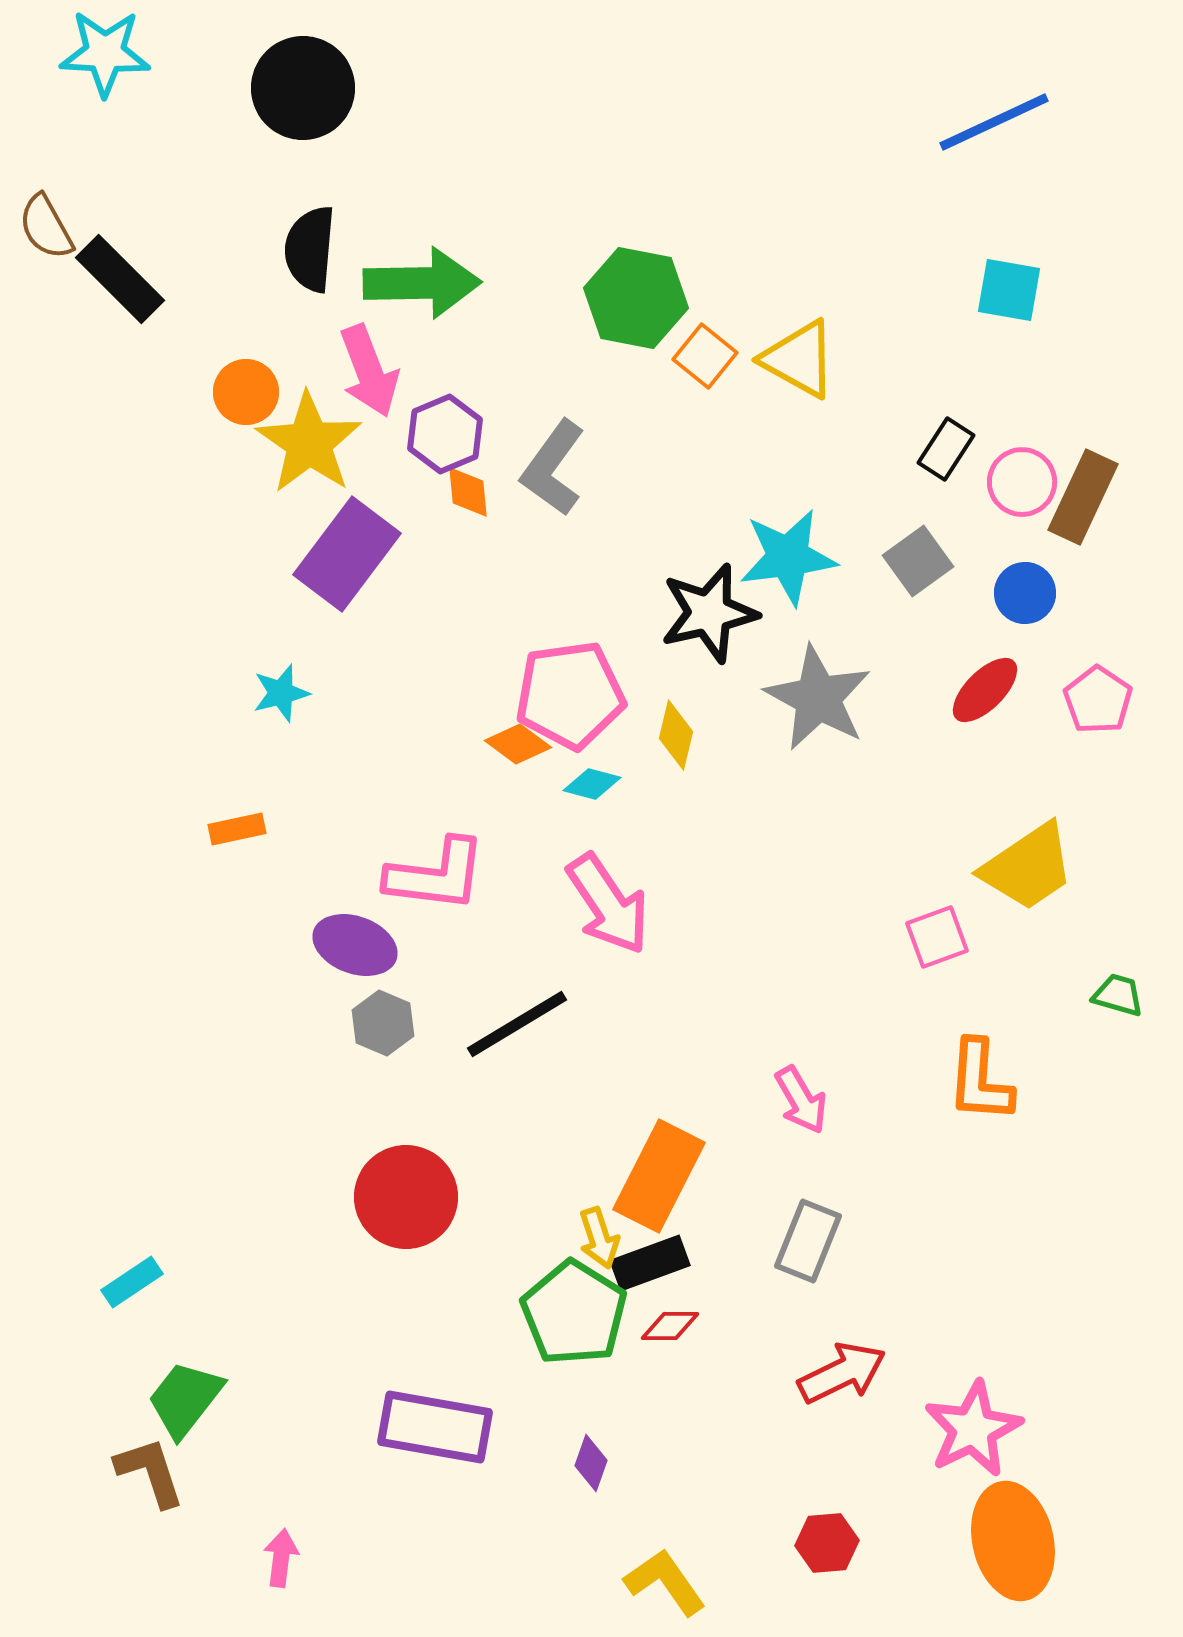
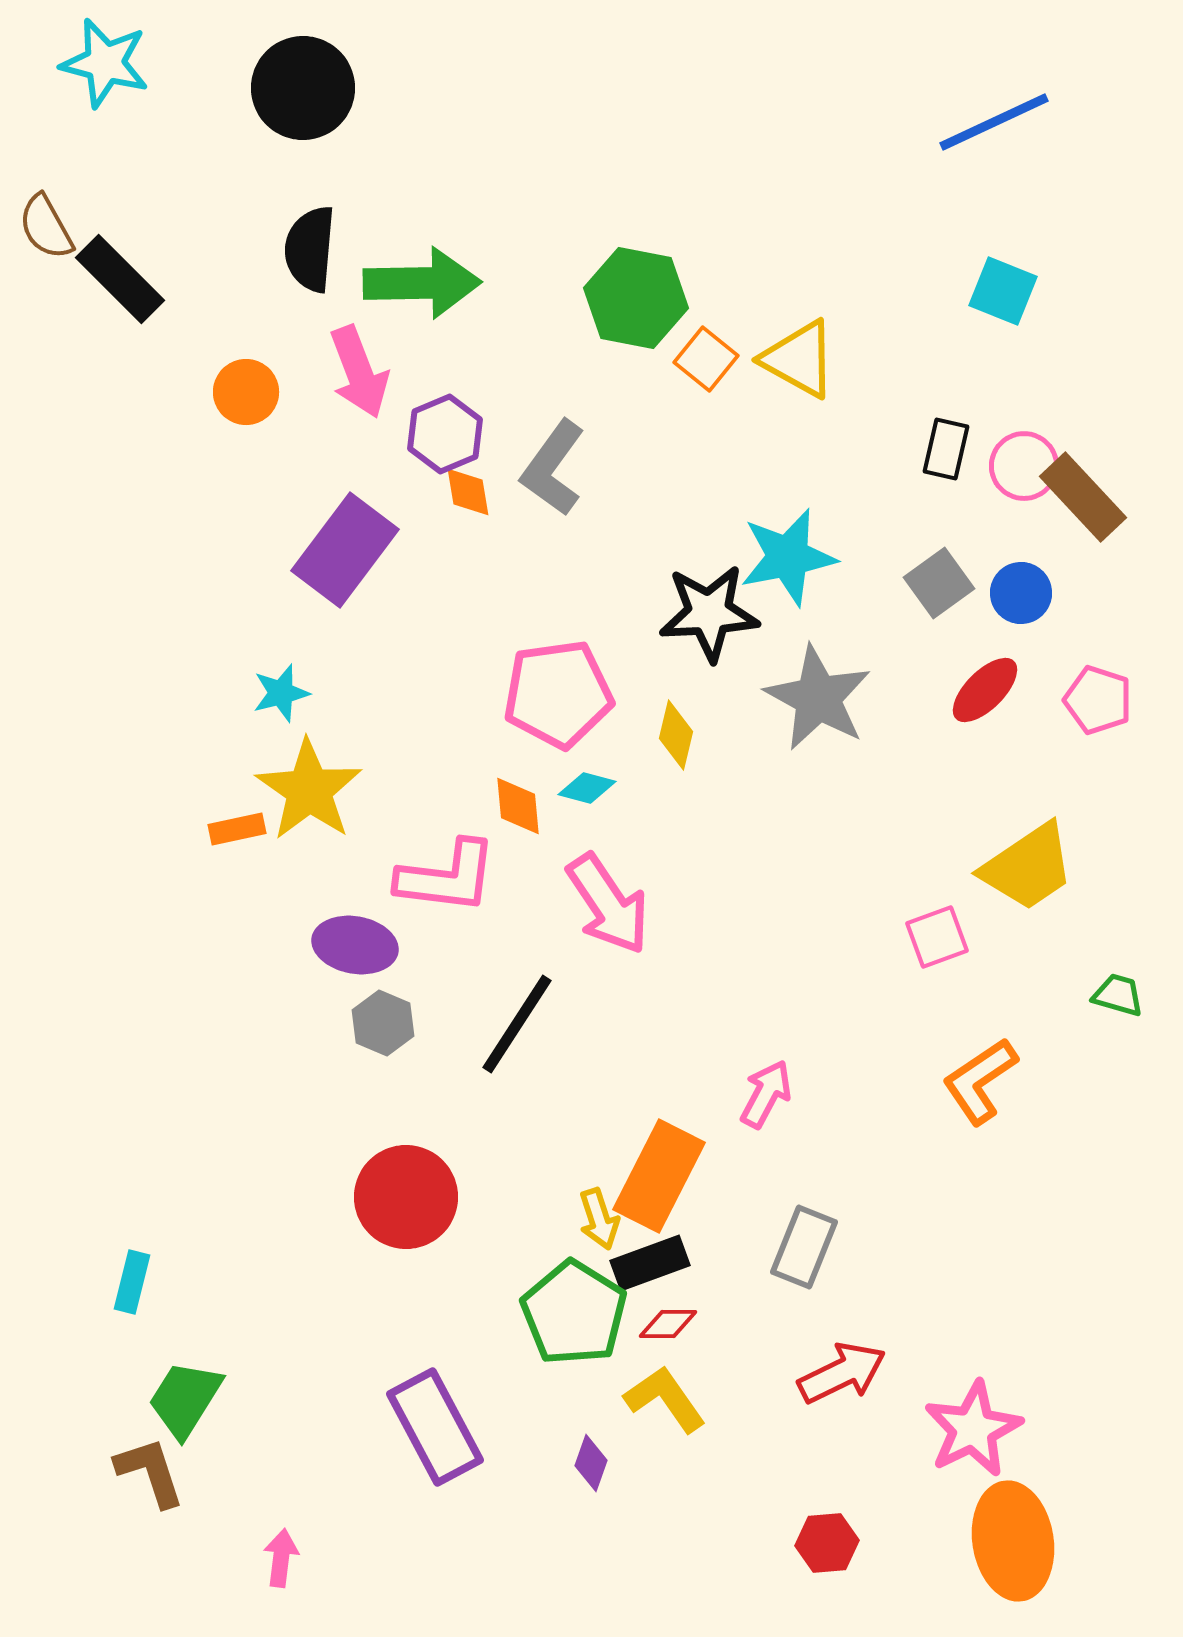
cyan star at (105, 53): moved 10 px down; rotated 12 degrees clockwise
cyan square at (1009, 290): moved 6 px left, 1 px down; rotated 12 degrees clockwise
orange square at (705, 356): moved 1 px right, 3 px down
pink arrow at (369, 371): moved 10 px left, 1 px down
yellow star at (309, 443): moved 347 px down
black rectangle at (946, 449): rotated 20 degrees counterclockwise
pink circle at (1022, 482): moved 2 px right, 16 px up
orange diamond at (468, 492): rotated 4 degrees counterclockwise
brown rectangle at (1083, 497): rotated 68 degrees counterclockwise
purple rectangle at (347, 554): moved 2 px left, 4 px up
cyan star at (788, 557): rotated 4 degrees counterclockwise
gray square at (918, 561): moved 21 px right, 22 px down
blue circle at (1025, 593): moved 4 px left
black star at (709, 613): rotated 10 degrees clockwise
pink pentagon at (570, 695): moved 12 px left, 1 px up
pink pentagon at (1098, 700): rotated 16 degrees counterclockwise
orange diamond at (518, 744): moved 62 px down; rotated 48 degrees clockwise
cyan diamond at (592, 784): moved 5 px left, 4 px down
pink L-shape at (436, 875): moved 11 px right, 2 px down
purple ellipse at (355, 945): rotated 10 degrees counterclockwise
black line at (517, 1024): rotated 26 degrees counterclockwise
orange L-shape at (980, 1081): rotated 52 degrees clockwise
pink arrow at (801, 1100): moved 35 px left, 6 px up; rotated 122 degrees counterclockwise
yellow arrow at (599, 1238): moved 19 px up
gray rectangle at (808, 1241): moved 4 px left, 6 px down
cyan rectangle at (132, 1282): rotated 42 degrees counterclockwise
red diamond at (670, 1326): moved 2 px left, 2 px up
green trapezoid at (185, 1399): rotated 6 degrees counterclockwise
purple rectangle at (435, 1427): rotated 52 degrees clockwise
orange ellipse at (1013, 1541): rotated 4 degrees clockwise
yellow L-shape at (665, 1582): moved 183 px up
